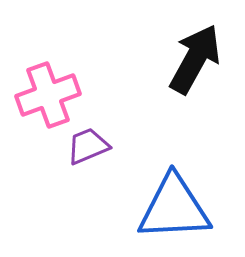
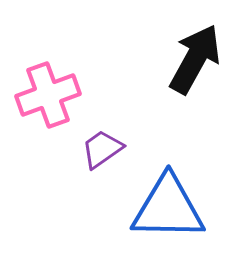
purple trapezoid: moved 14 px right, 3 px down; rotated 12 degrees counterclockwise
blue triangle: moved 6 px left; rotated 4 degrees clockwise
